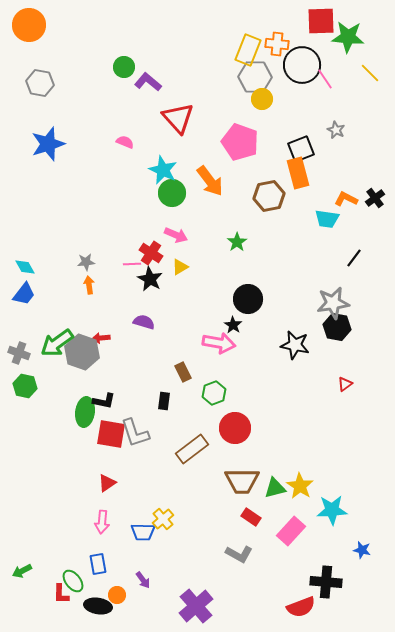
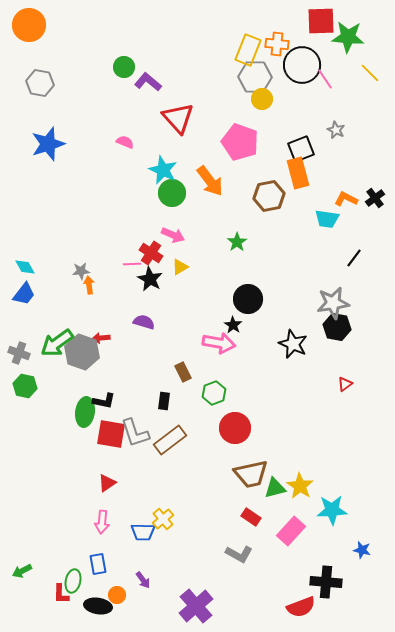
pink arrow at (176, 235): moved 3 px left
gray star at (86, 262): moved 5 px left, 9 px down
black star at (295, 345): moved 2 px left, 1 px up; rotated 12 degrees clockwise
brown rectangle at (192, 449): moved 22 px left, 9 px up
brown trapezoid at (242, 481): moved 9 px right, 7 px up; rotated 12 degrees counterclockwise
green ellipse at (73, 581): rotated 50 degrees clockwise
